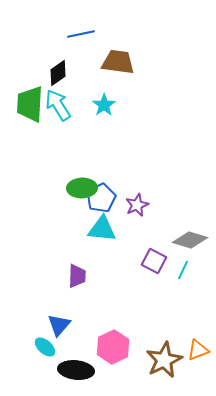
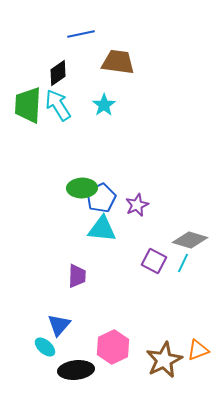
green trapezoid: moved 2 px left, 1 px down
cyan line: moved 7 px up
black ellipse: rotated 12 degrees counterclockwise
